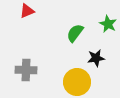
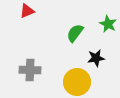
gray cross: moved 4 px right
